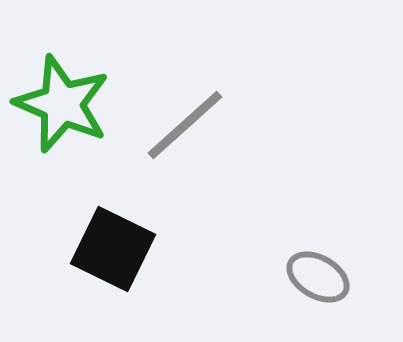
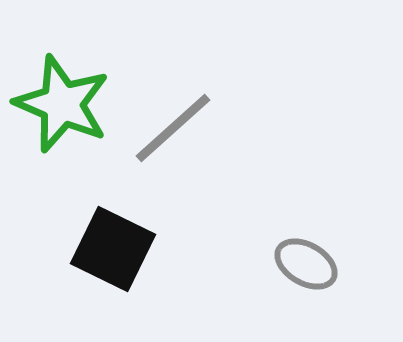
gray line: moved 12 px left, 3 px down
gray ellipse: moved 12 px left, 13 px up
